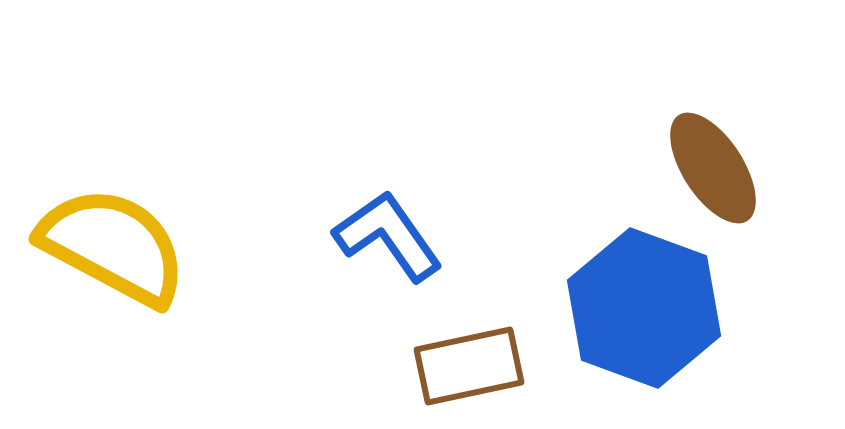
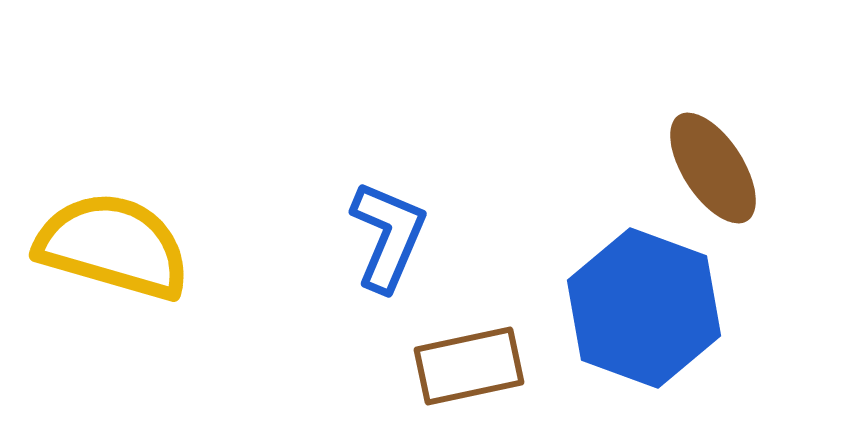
blue L-shape: rotated 58 degrees clockwise
yellow semicircle: rotated 12 degrees counterclockwise
